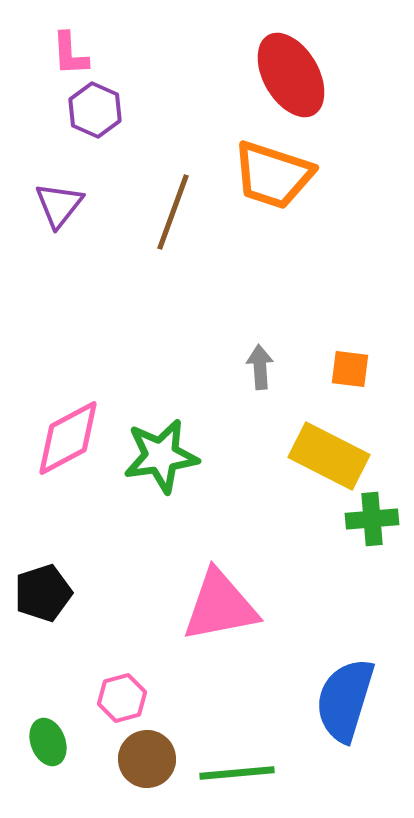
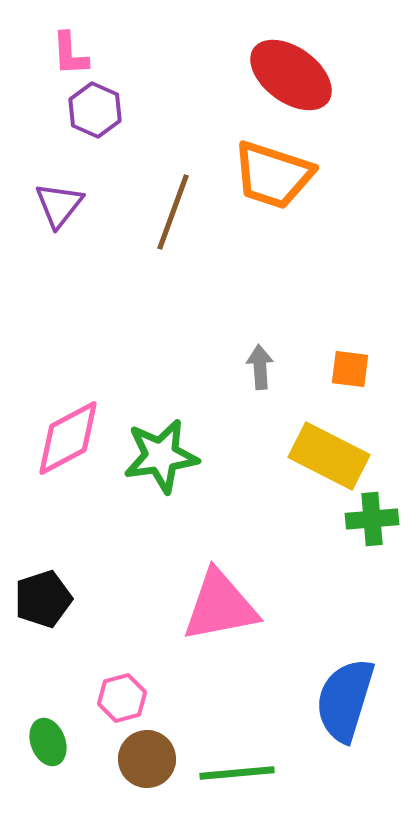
red ellipse: rotated 24 degrees counterclockwise
black pentagon: moved 6 px down
